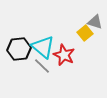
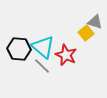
yellow square: moved 1 px right
black hexagon: rotated 10 degrees clockwise
red star: moved 2 px right
